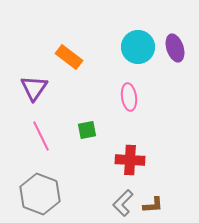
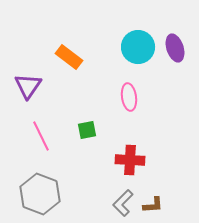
purple triangle: moved 6 px left, 2 px up
